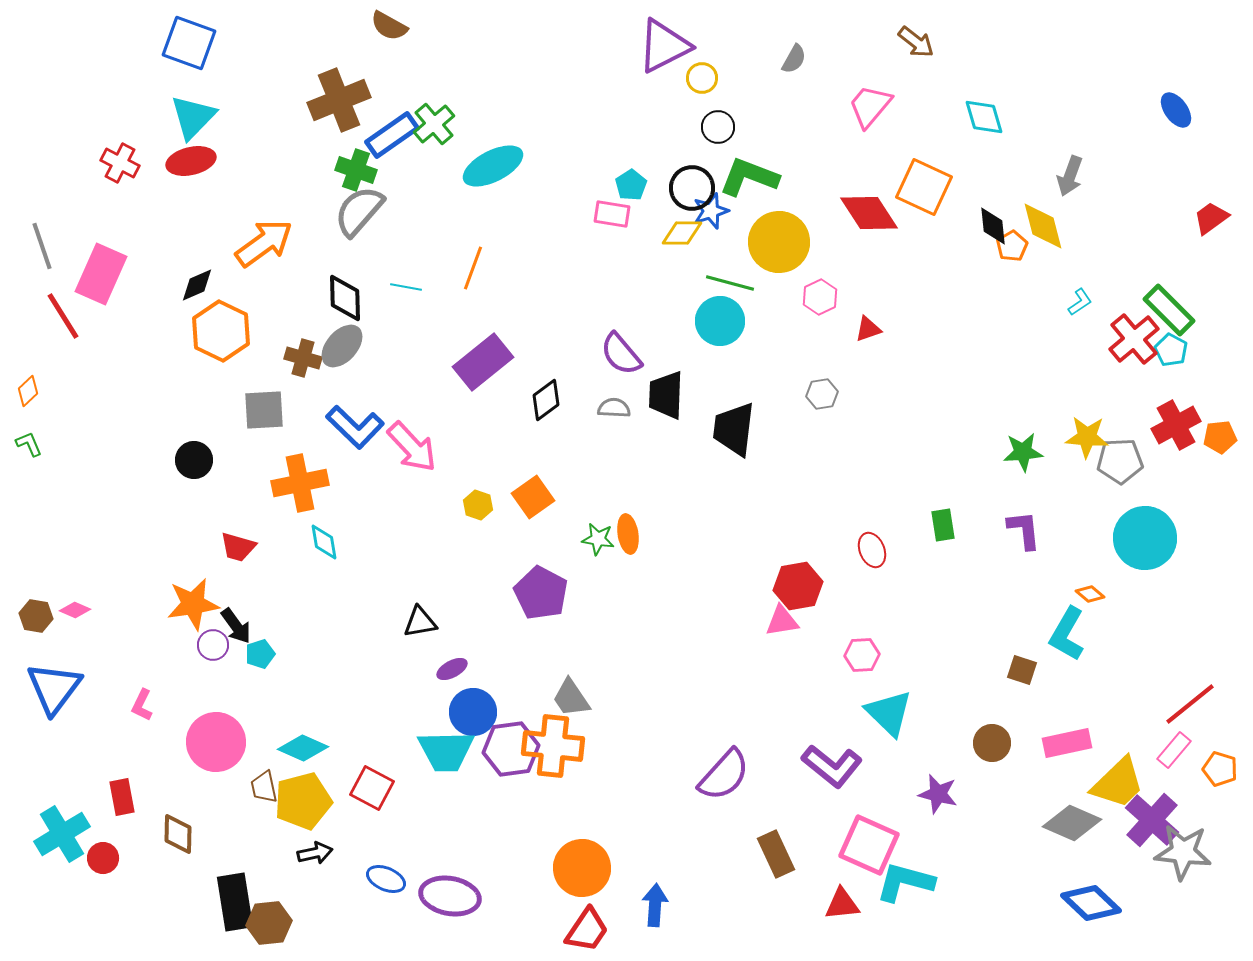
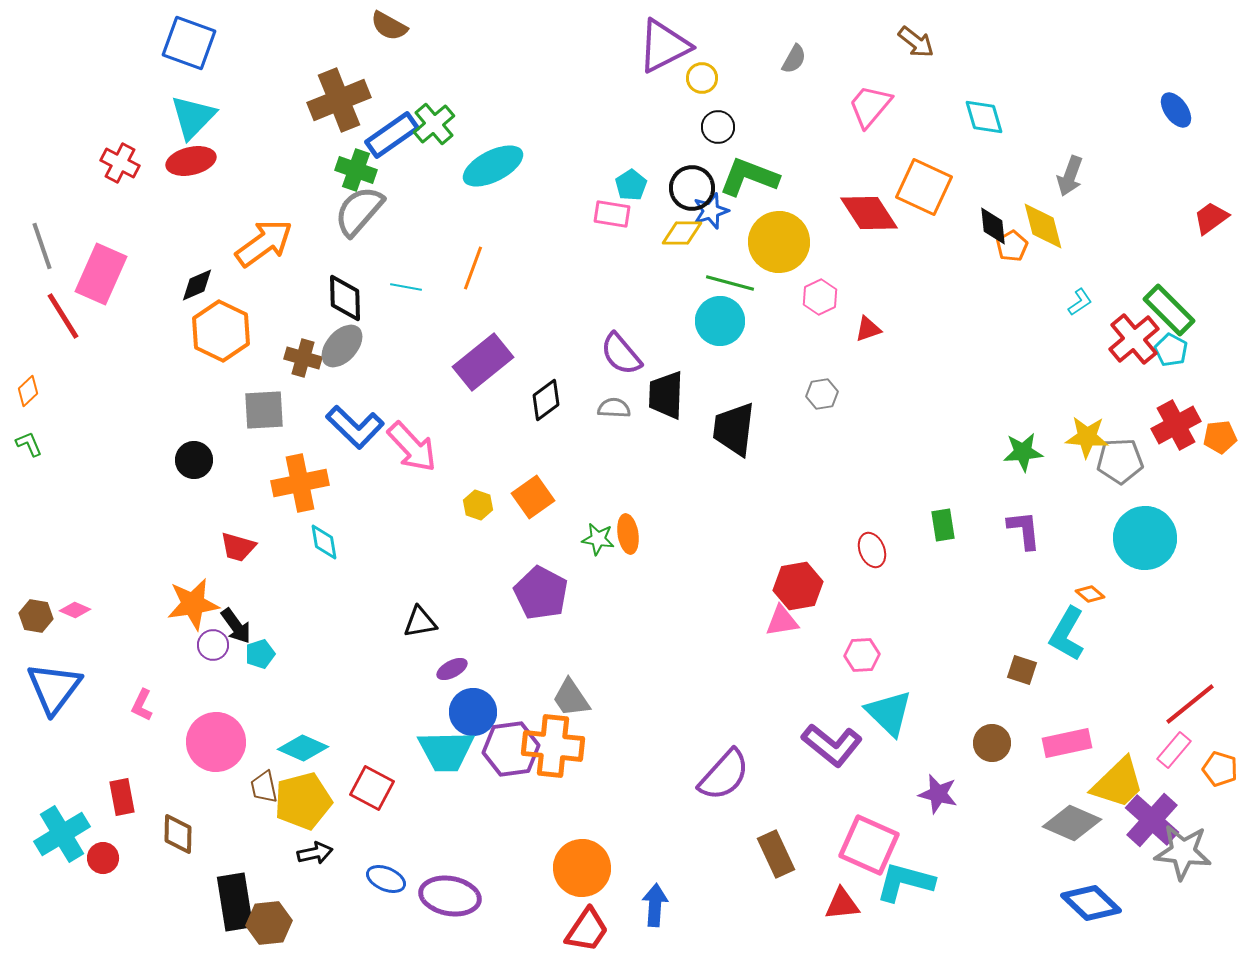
purple L-shape at (832, 766): moved 21 px up
